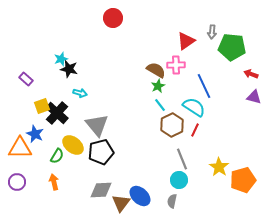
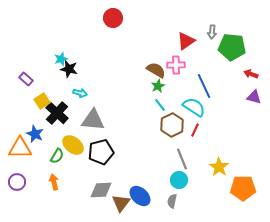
yellow square: moved 5 px up; rotated 14 degrees counterclockwise
gray triangle: moved 4 px left, 5 px up; rotated 45 degrees counterclockwise
orange pentagon: moved 8 px down; rotated 15 degrees clockwise
